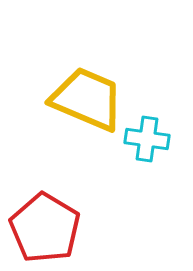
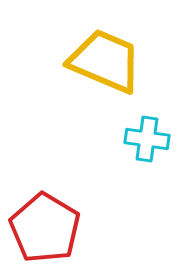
yellow trapezoid: moved 18 px right, 38 px up
